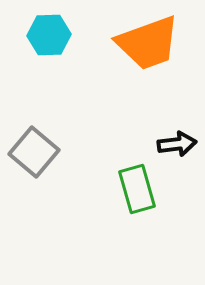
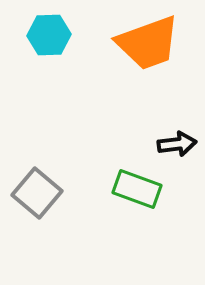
gray square: moved 3 px right, 41 px down
green rectangle: rotated 54 degrees counterclockwise
